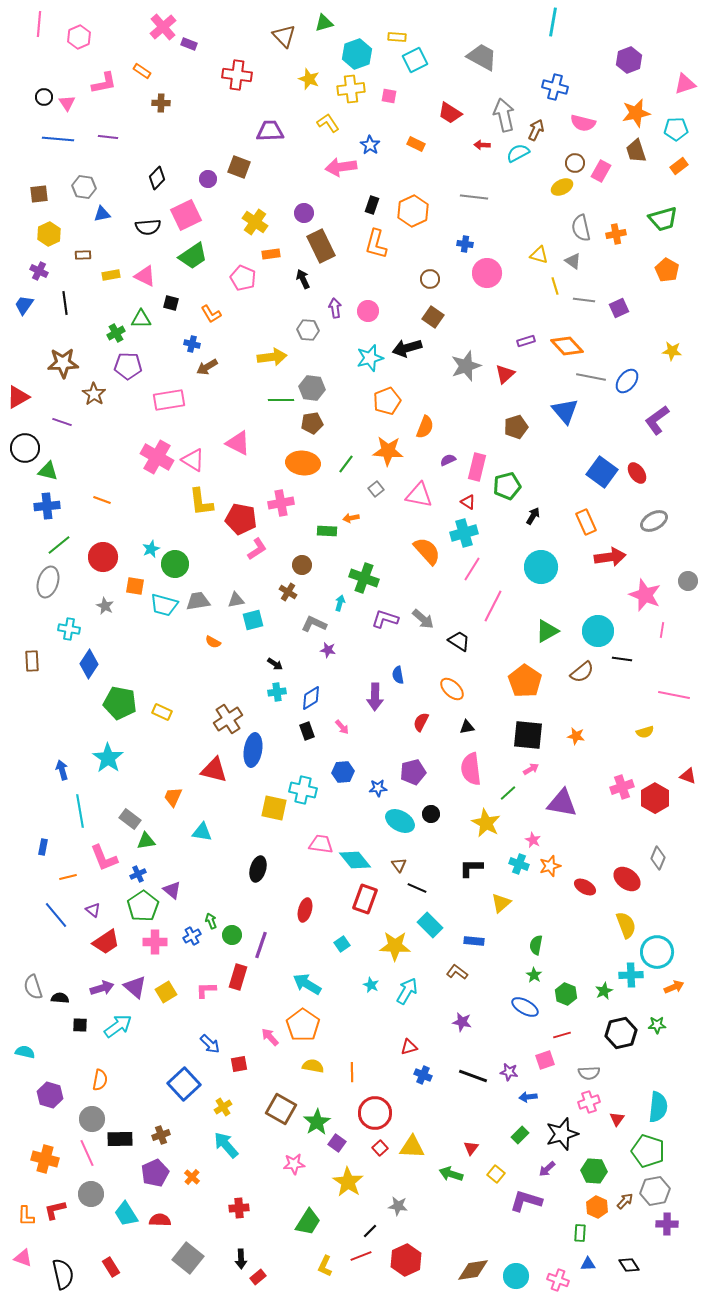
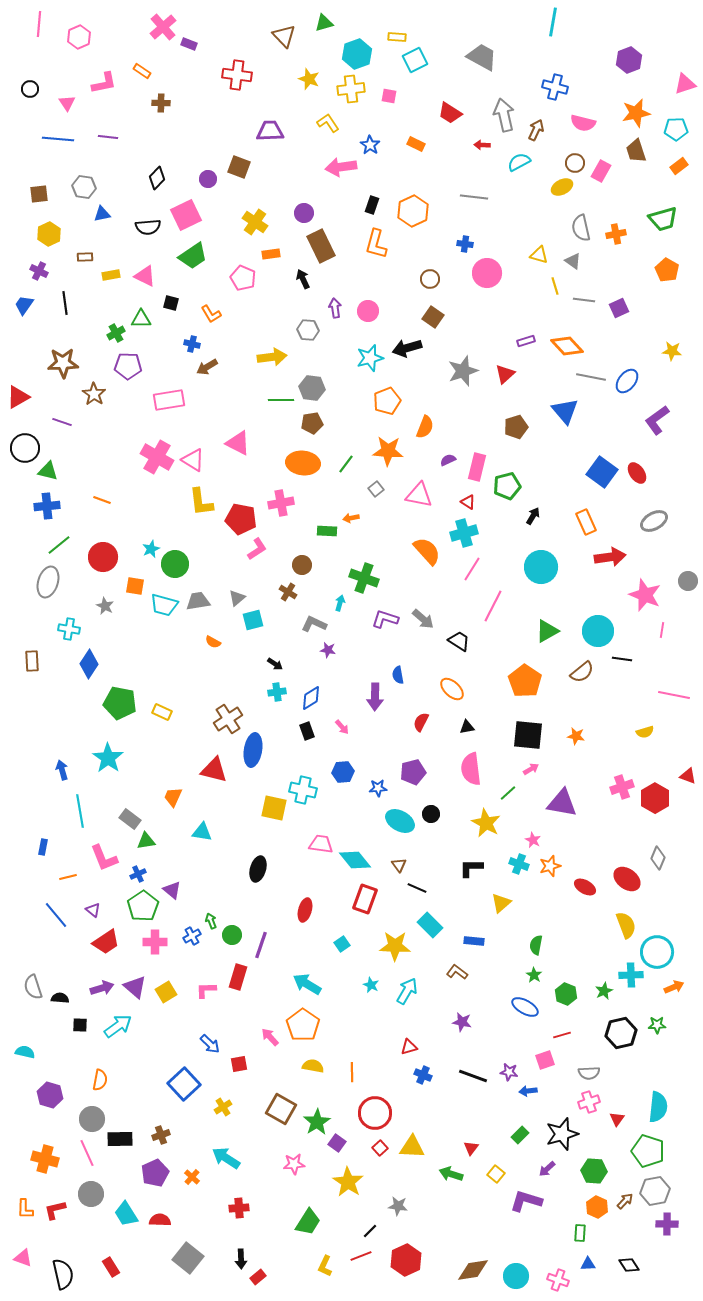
black circle at (44, 97): moved 14 px left, 8 px up
cyan semicircle at (518, 153): moved 1 px right, 9 px down
brown rectangle at (83, 255): moved 2 px right, 2 px down
gray star at (466, 366): moved 3 px left, 5 px down
gray triangle at (236, 600): moved 1 px right, 2 px up; rotated 30 degrees counterclockwise
blue arrow at (528, 1097): moved 6 px up
cyan arrow at (226, 1145): moved 13 px down; rotated 16 degrees counterclockwise
orange L-shape at (26, 1216): moved 1 px left, 7 px up
